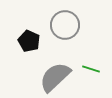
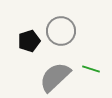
gray circle: moved 4 px left, 6 px down
black pentagon: rotated 30 degrees clockwise
